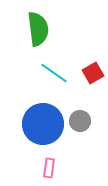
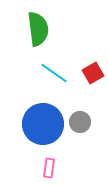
gray circle: moved 1 px down
